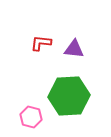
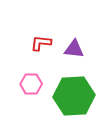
green hexagon: moved 5 px right
pink hexagon: moved 33 px up; rotated 15 degrees counterclockwise
